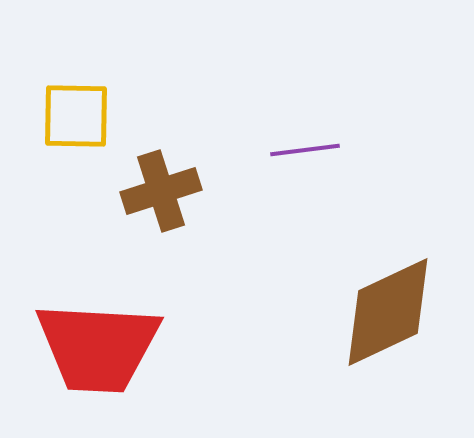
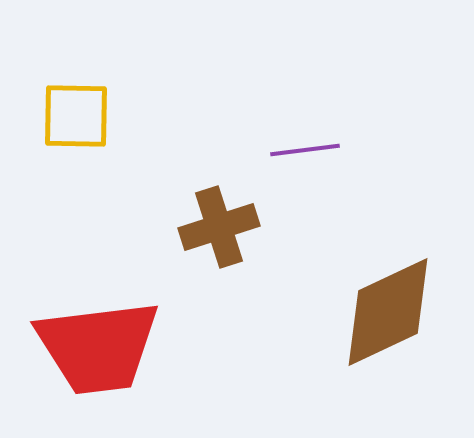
brown cross: moved 58 px right, 36 px down
red trapezoid: rotated 10 degrees counterclockwise
